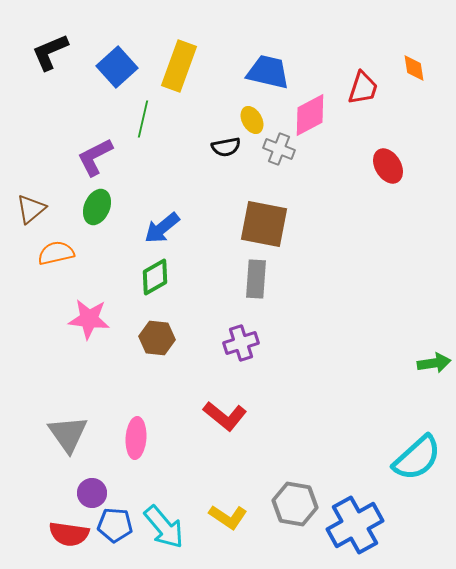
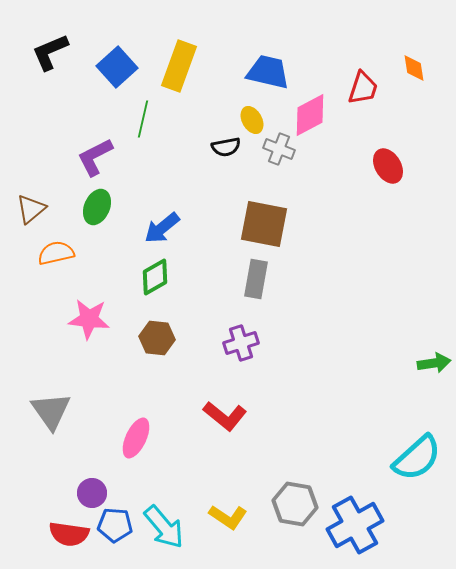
gray rectangle: rotated 6 degrees clockwise
gray triangle: moved 17 px left, 23 px up
pink ellipse: rotated 21 degrees clockwise
